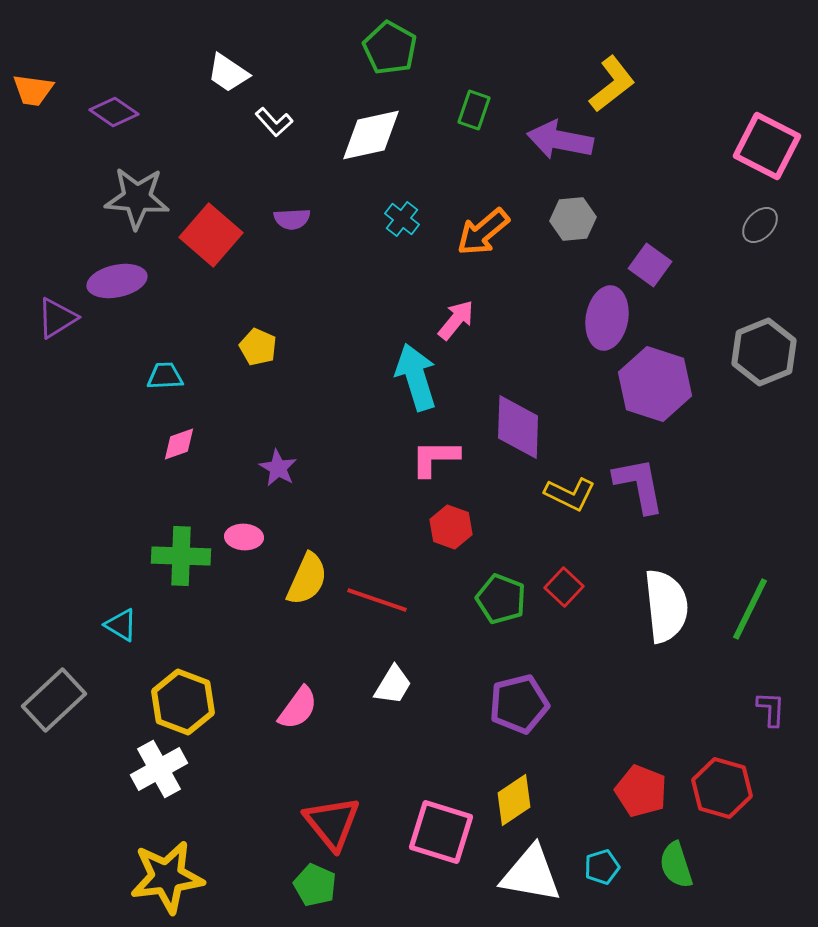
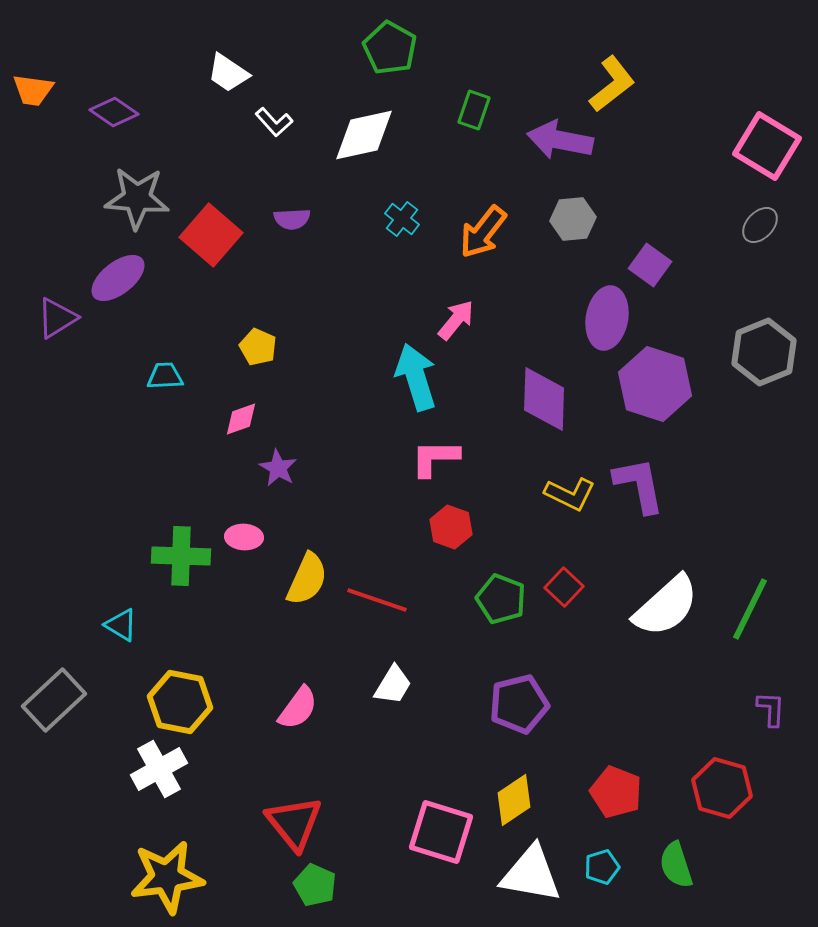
white diamond at (371, 135): moved 7 px left
pink square at (767, 146): rotated 4 degrees clockwise
orange arrow at (483, 232): rotated 12 degrees counterclockwise
purple ellipse at (117, 281): moved 1 px right, 3 px up; rotated 26 degrees counterclockwise
purple diamond at (518, 427): moved 26 px right, 28 px up
pink diamond at (179, 444): moved 62 px right, 25 px up
white semicircle at (666, 606): rotated 54 degrees clockwise
yellow hexagon at (183, 702): moved 3 px left; rotated 10 degrees counterclockwise
red pentagon at (641, 791): moved 25 px left, 1 px down
red triangle at (332, 823): moved 38 px left
